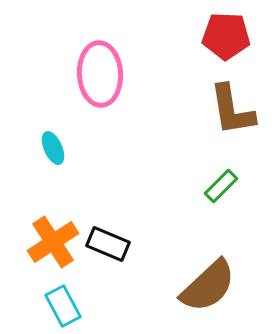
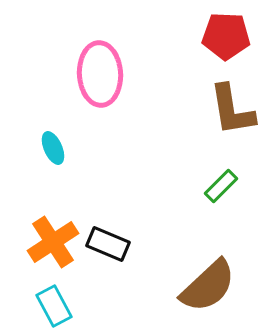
cyan rectangle: moved 9 px left
